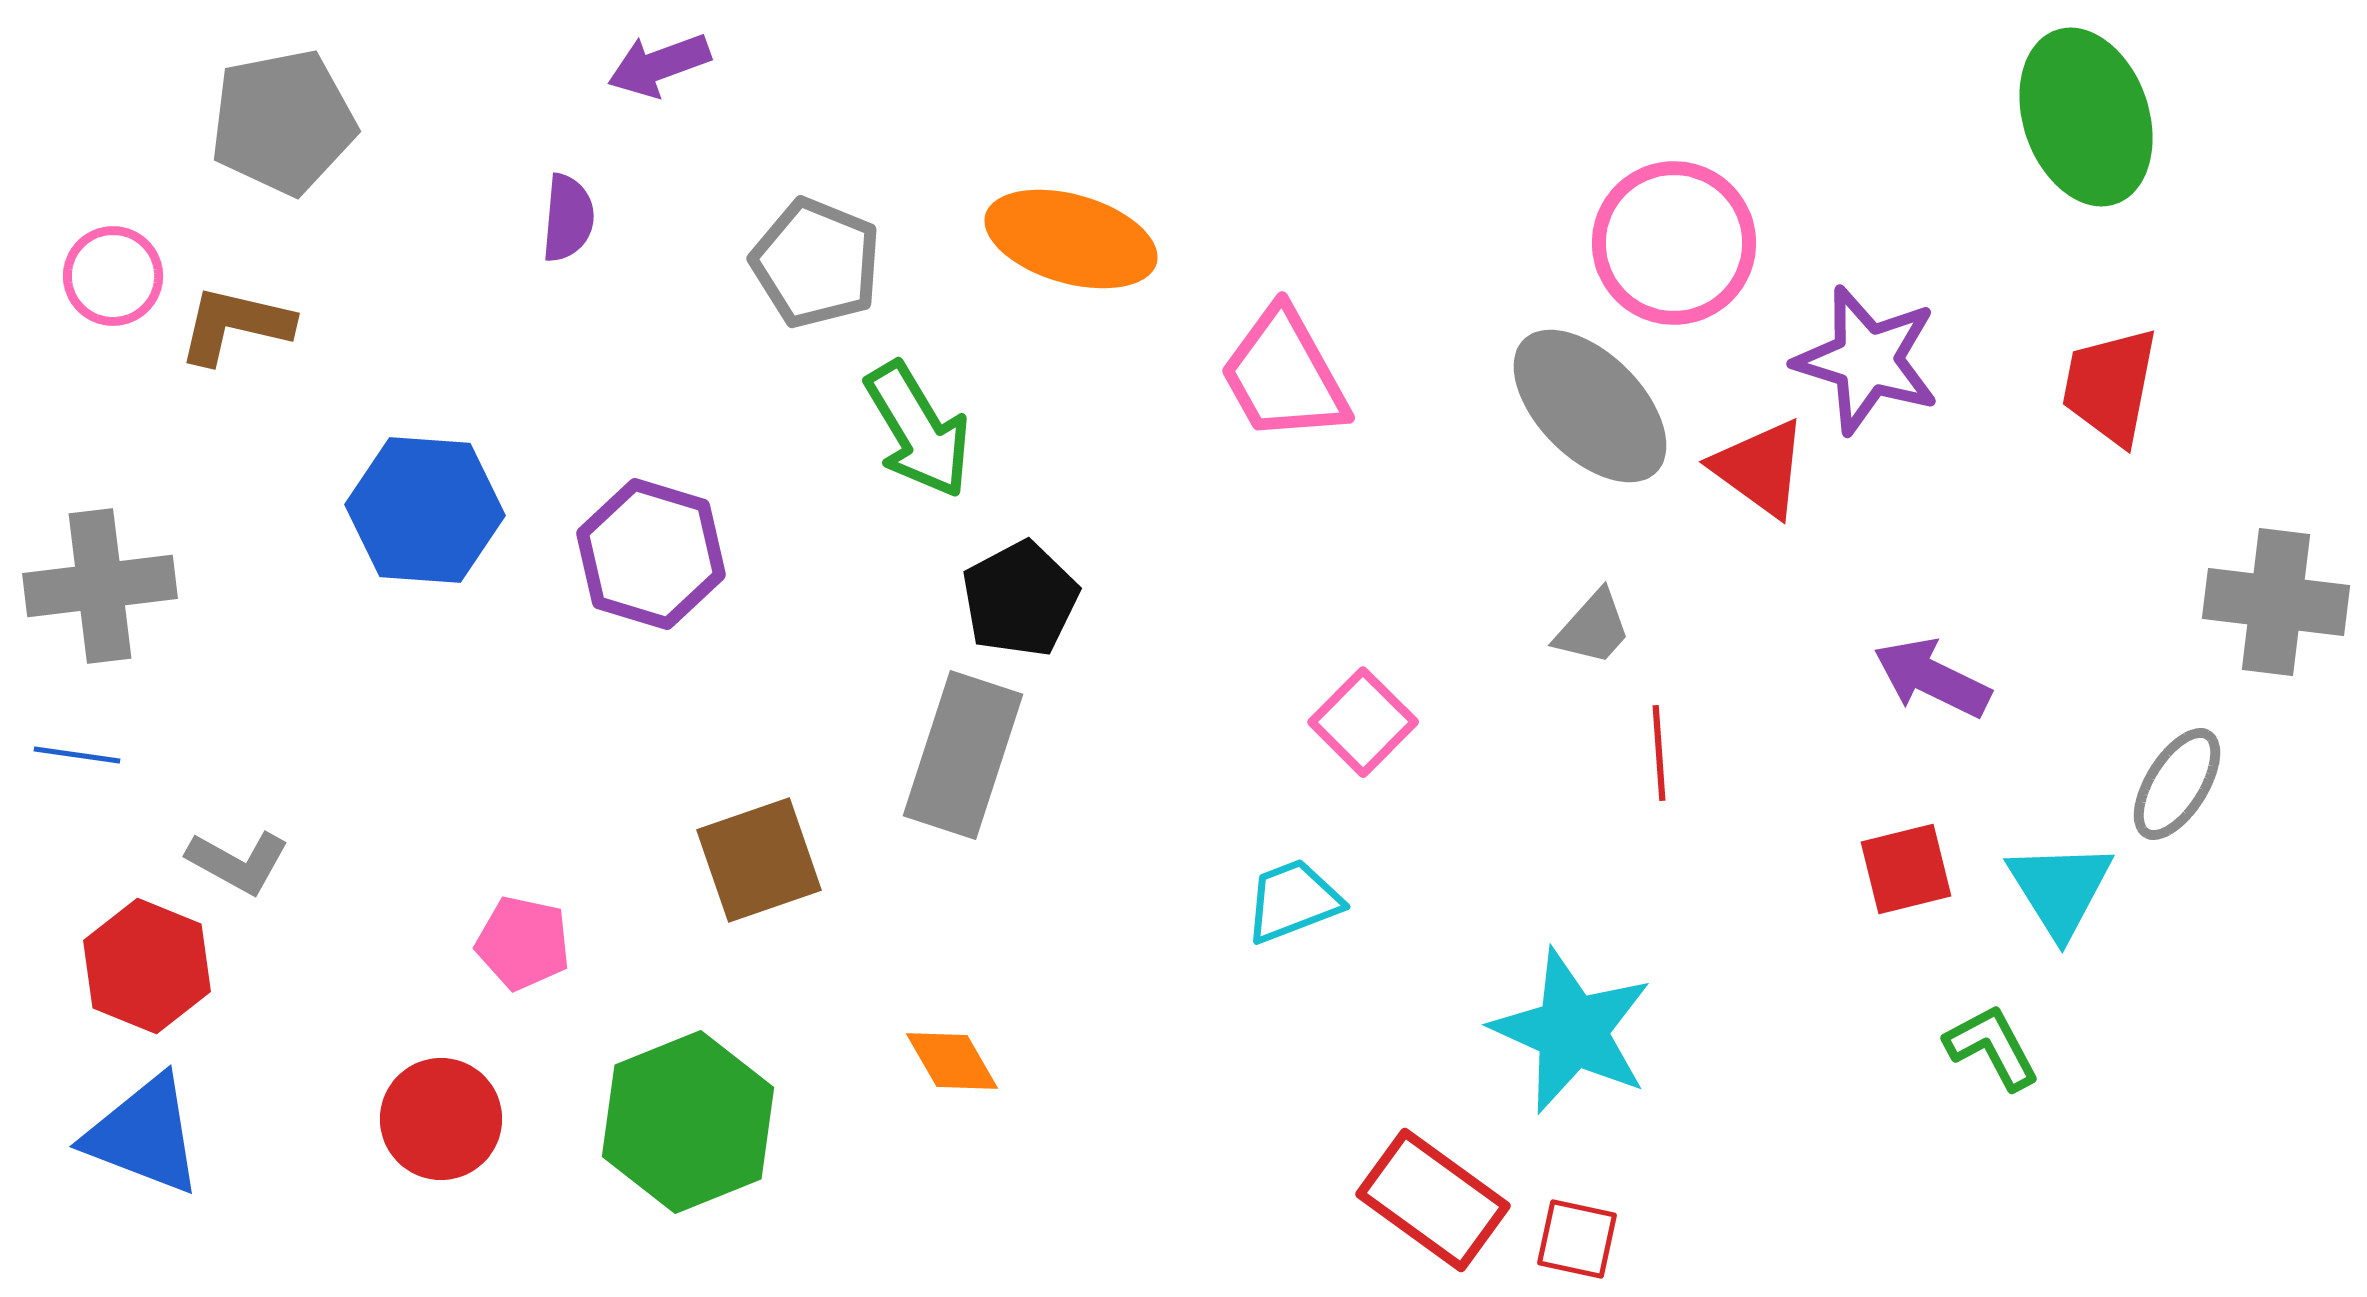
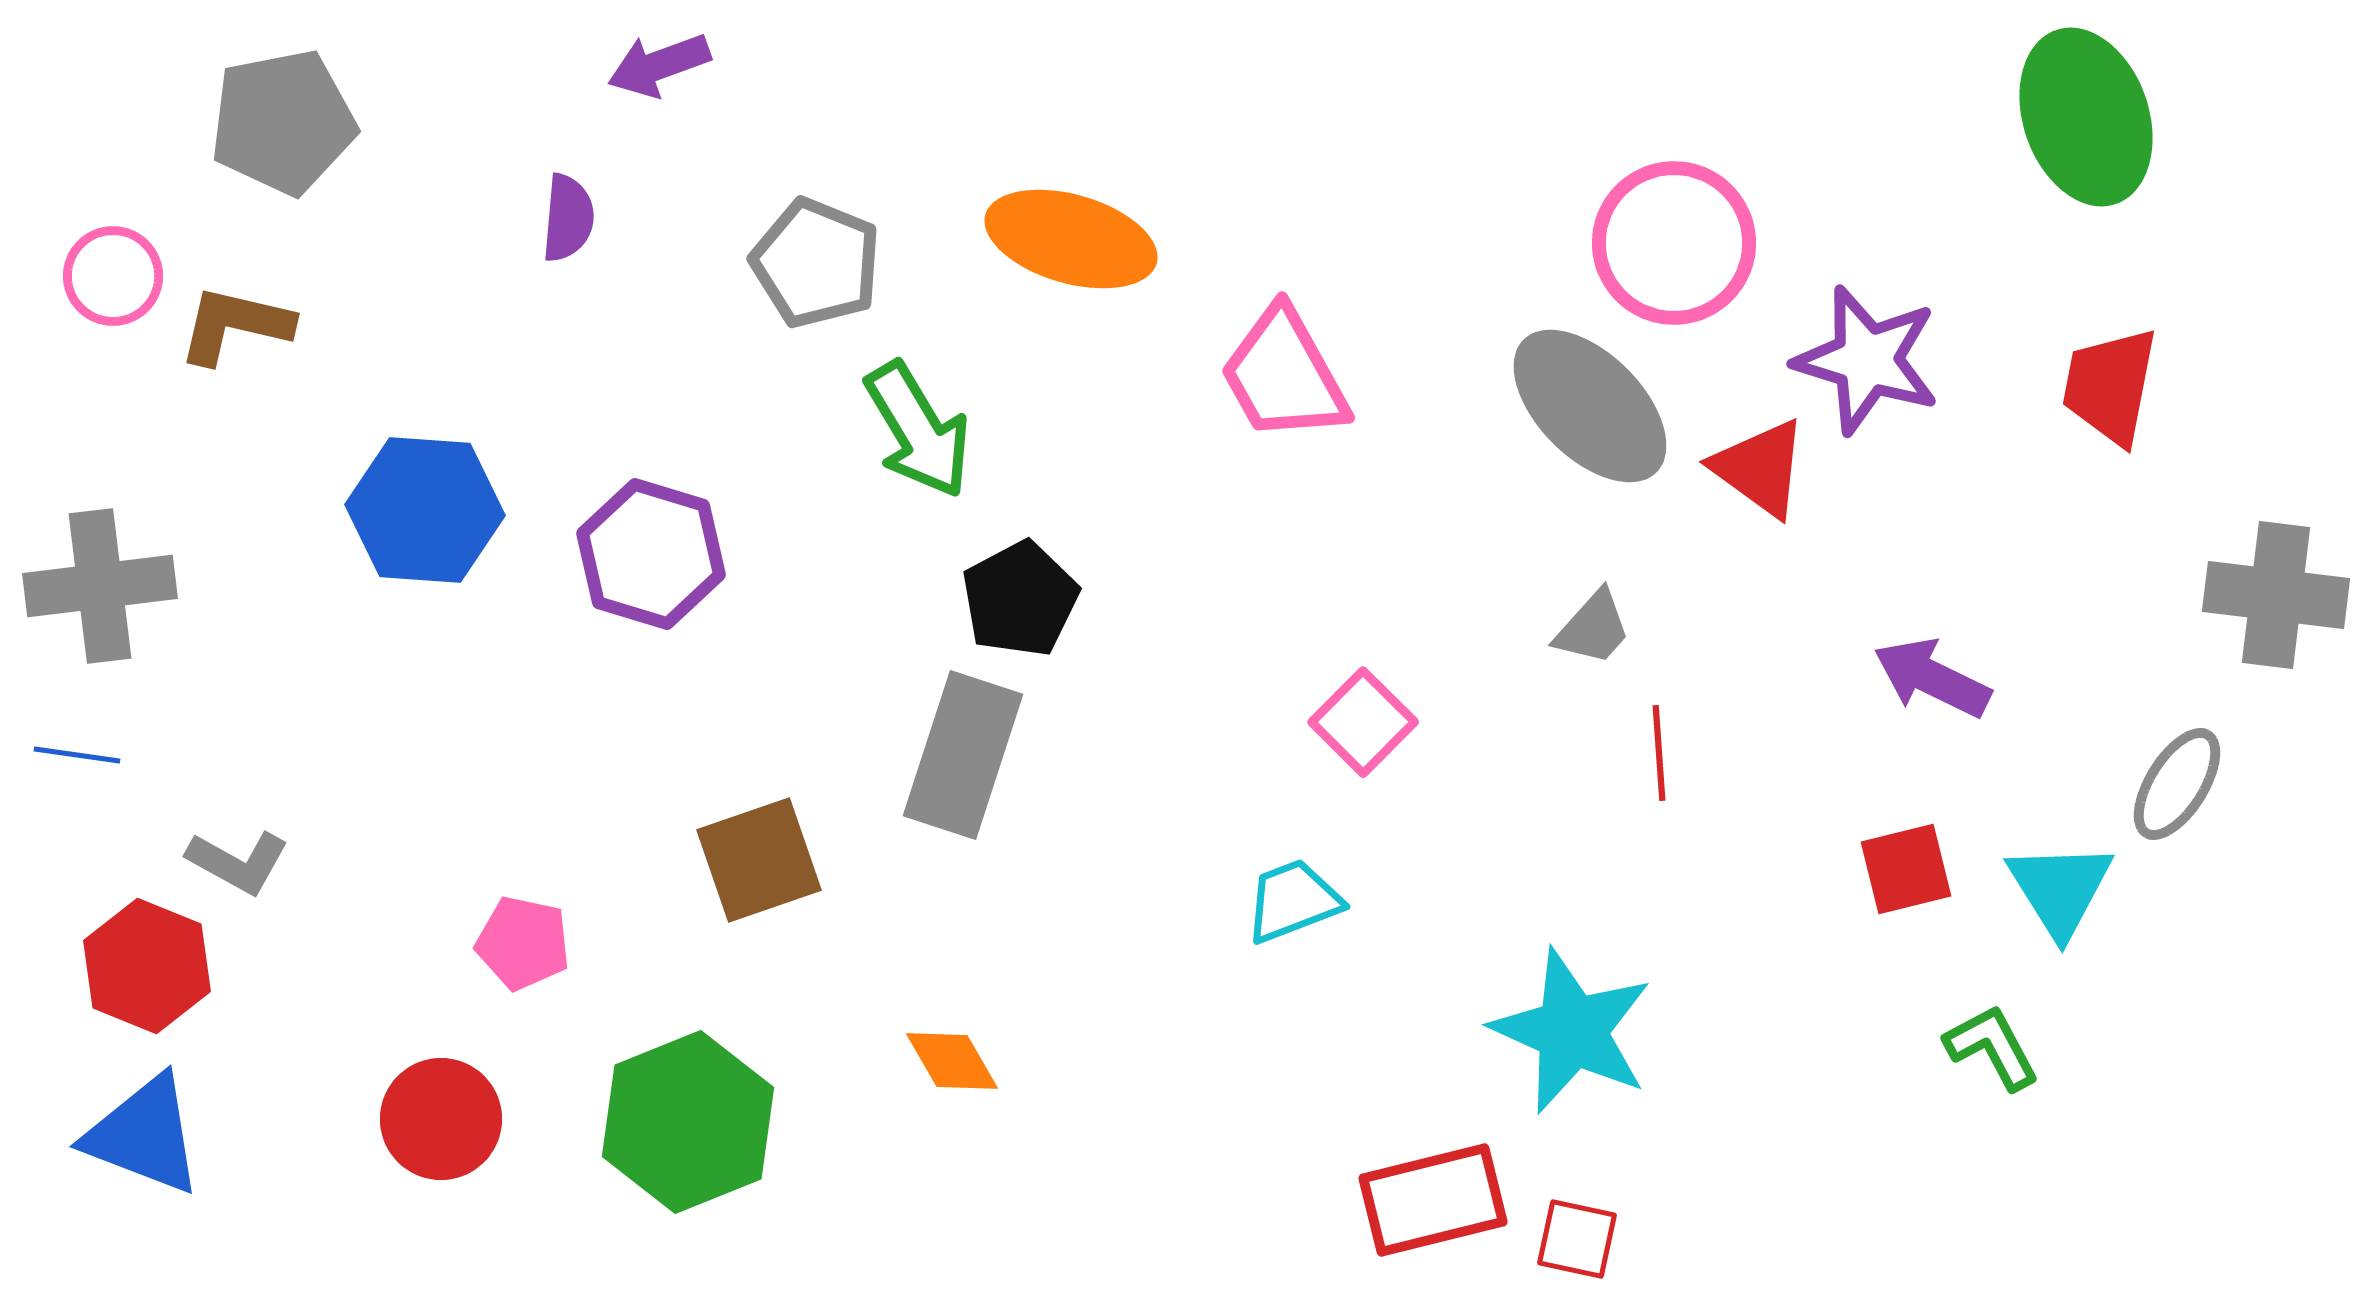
gray cross at (2276, 602): moved 7 px up
red rectangle at (1433, 1200): rotated 50 degrees counterclockwise
